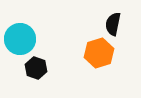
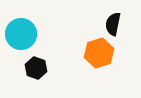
cyan circle: moved 1 px right, 5 px up
